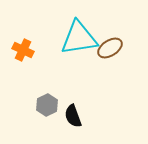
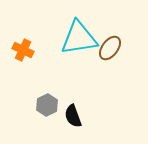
brown ellipse: rotated 20 degrees counterclockwise
